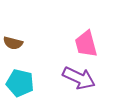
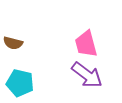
purple arrow: moved 8 px right, 3 px up; rotated 12 degrees clockwise
